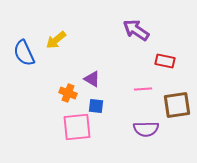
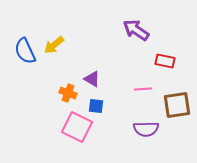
yellow arrow: moved 2 px left, 5 px down
blue semicircle: moved 1 px right, 2 px up
pink square: rotated 32 degrees clockwise
